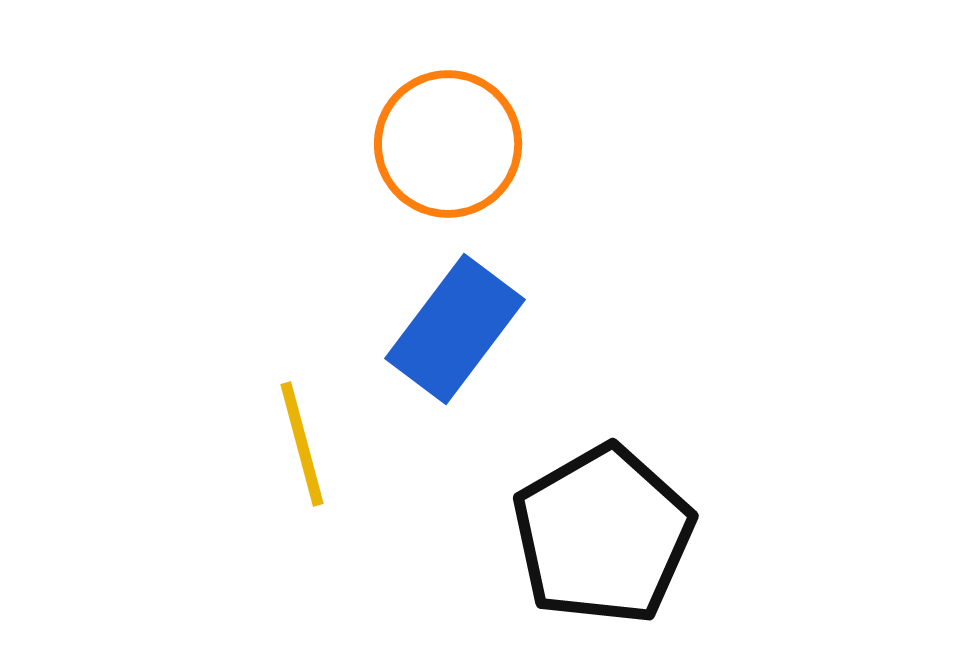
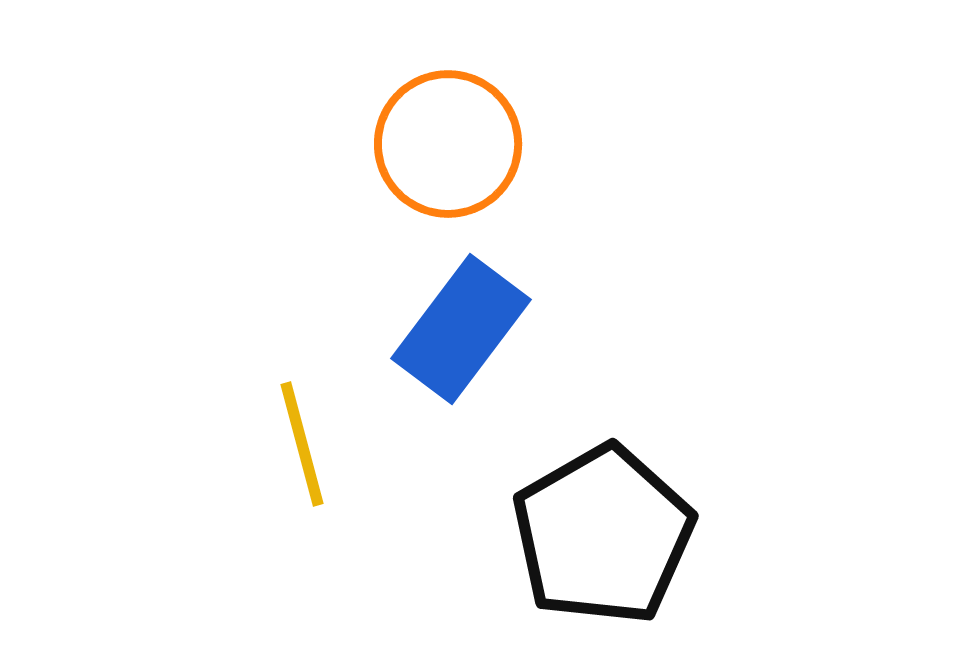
blue rectangle: moved 6 px right
